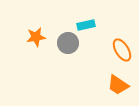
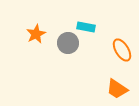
cyan rectangle: moved 2 px down; rotated 24 degrees clockwise
orange star: moved 3 px up; rotated 18 degrees counterclockwise
orange trapezoid: moved 1 px left, 4 px down
